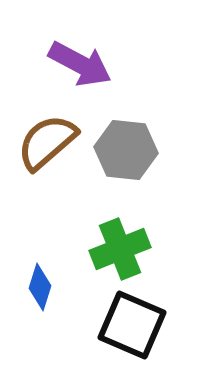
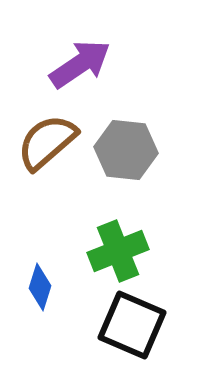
purple arrow: rotated 62 degrees counterclockwise
green cross: moved 2 px left, 2 px down
